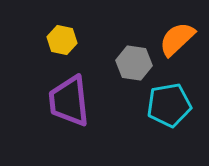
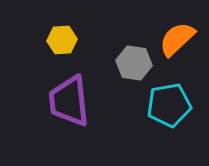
yellow hexagon: rotated 16 degrees counterclockwise
